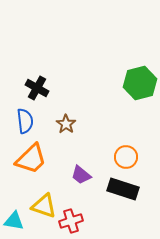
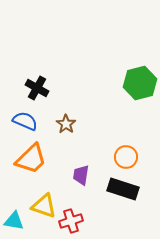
blue semicircle: rotated 60 degrees counterclockwise
purple trapezoid: rotated 60 degrees clockwise
